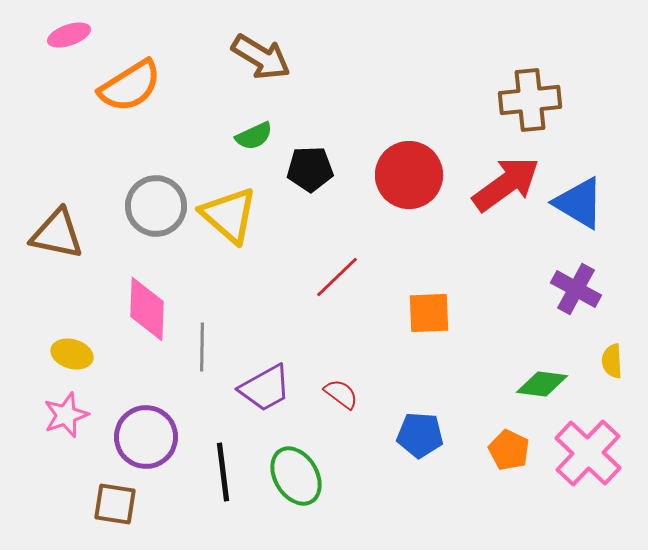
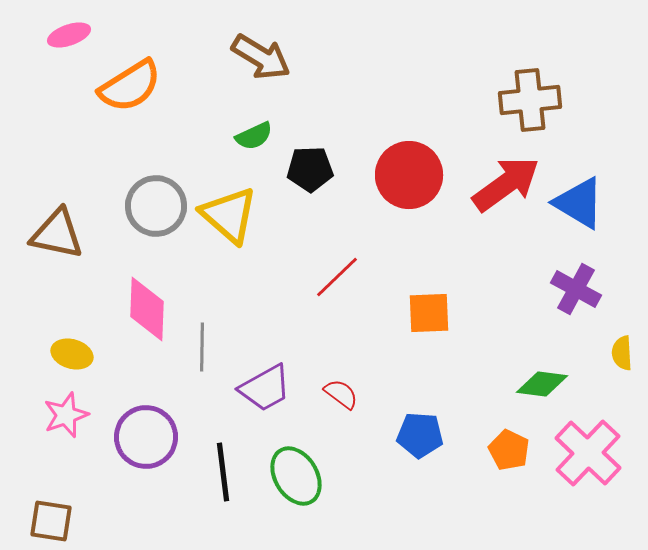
yellow semicircle: moved 10 px right, 8 px up
brown square: moved 64 px left, 17 px down
